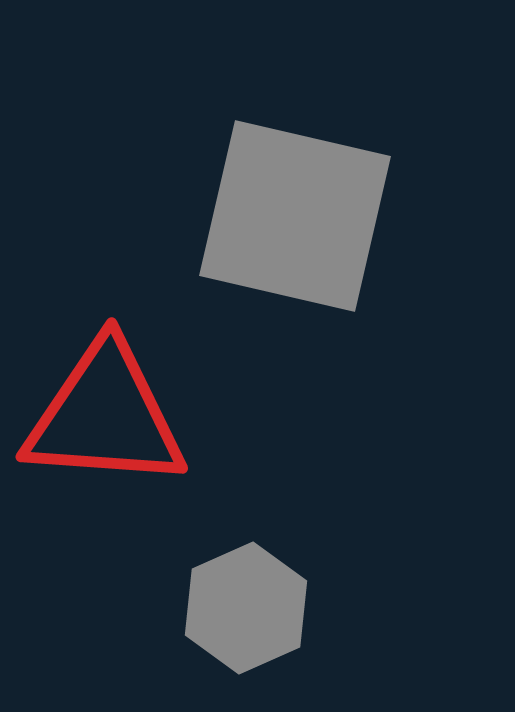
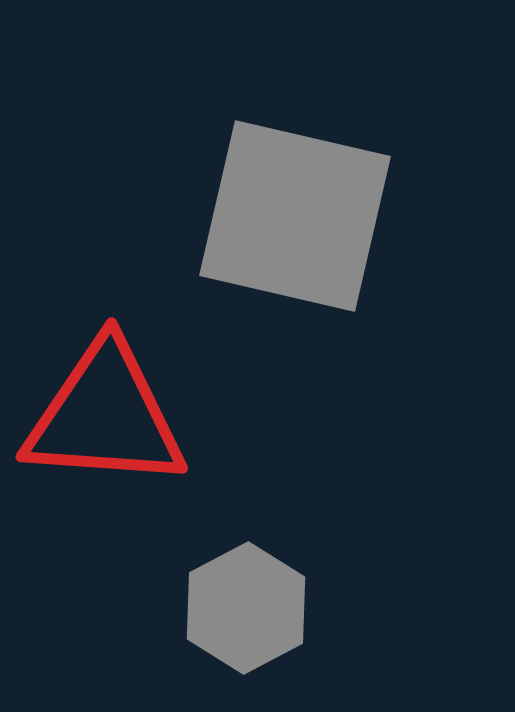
gray hexagon: rotated 4 degrees counterclockwise
